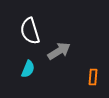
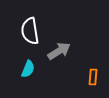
white semicircle: rotated 8 degrees clockwise
